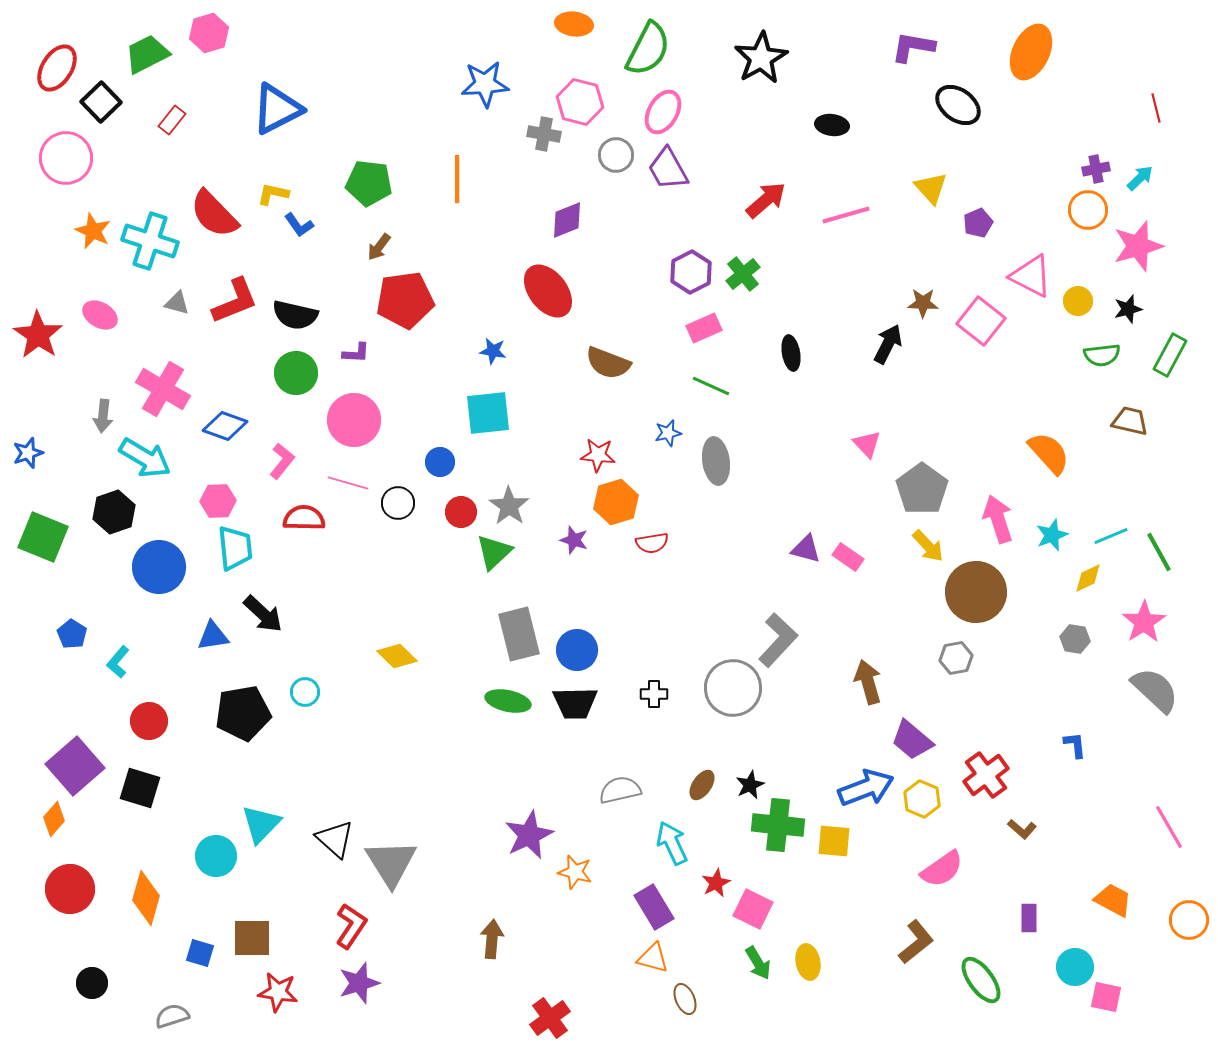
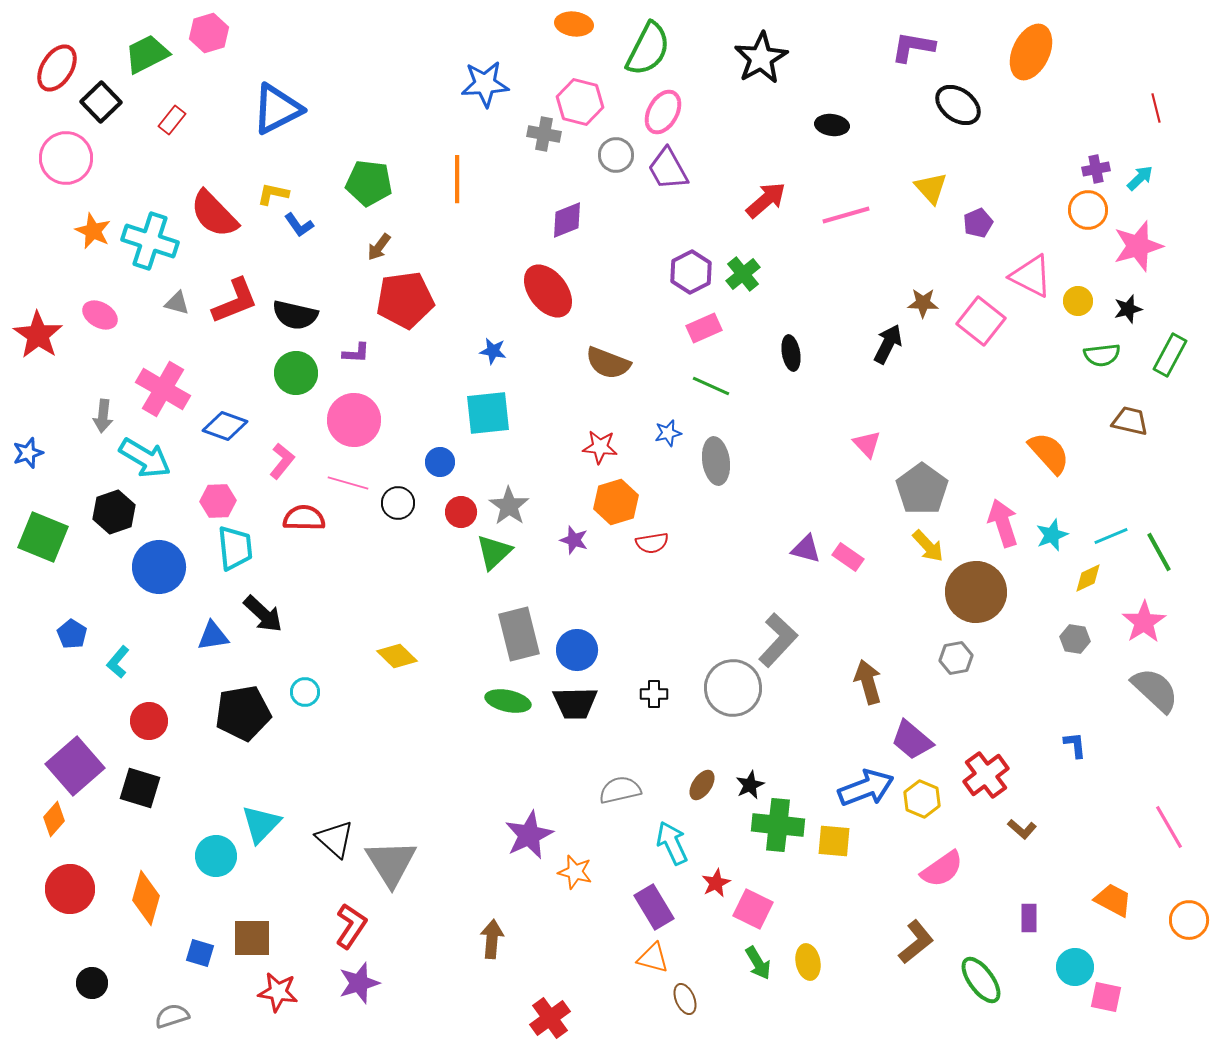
red star at (598, 455): moved 2 px right, 8 px up
pink arrow at (998, 519): moved 5 px right, 4 px down
